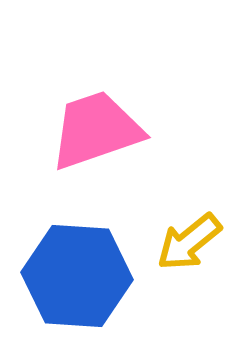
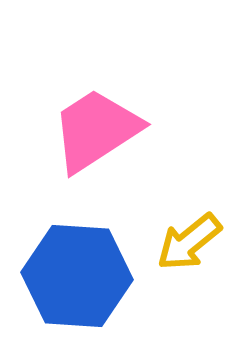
pink trapezoid: rotated 14 degrees counterclockwise
